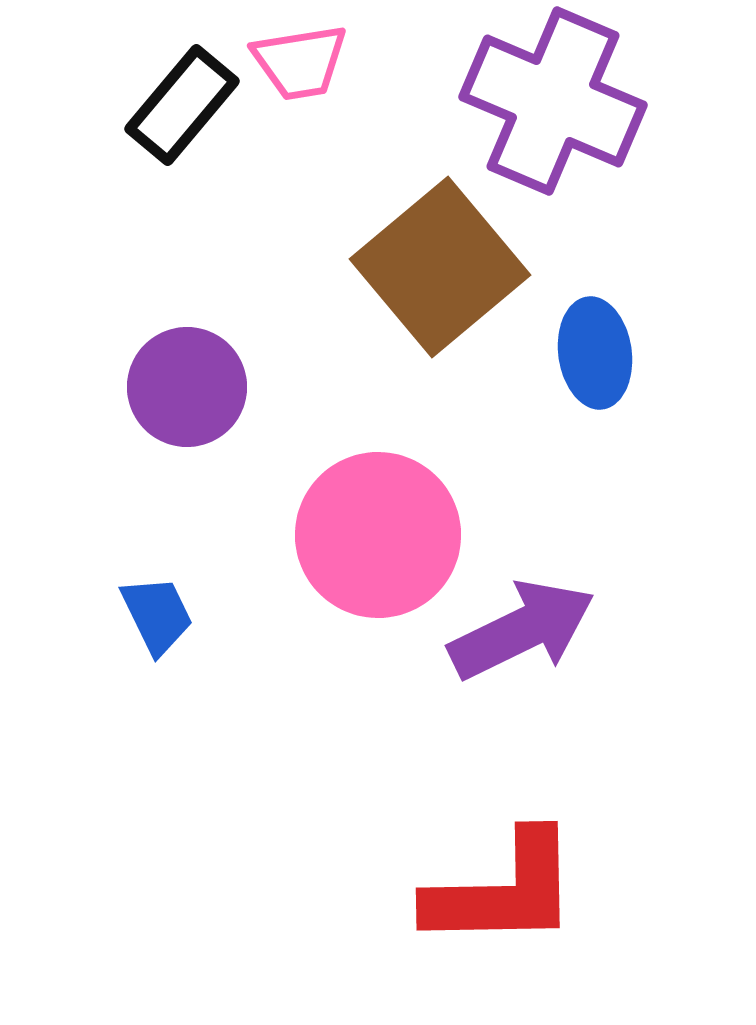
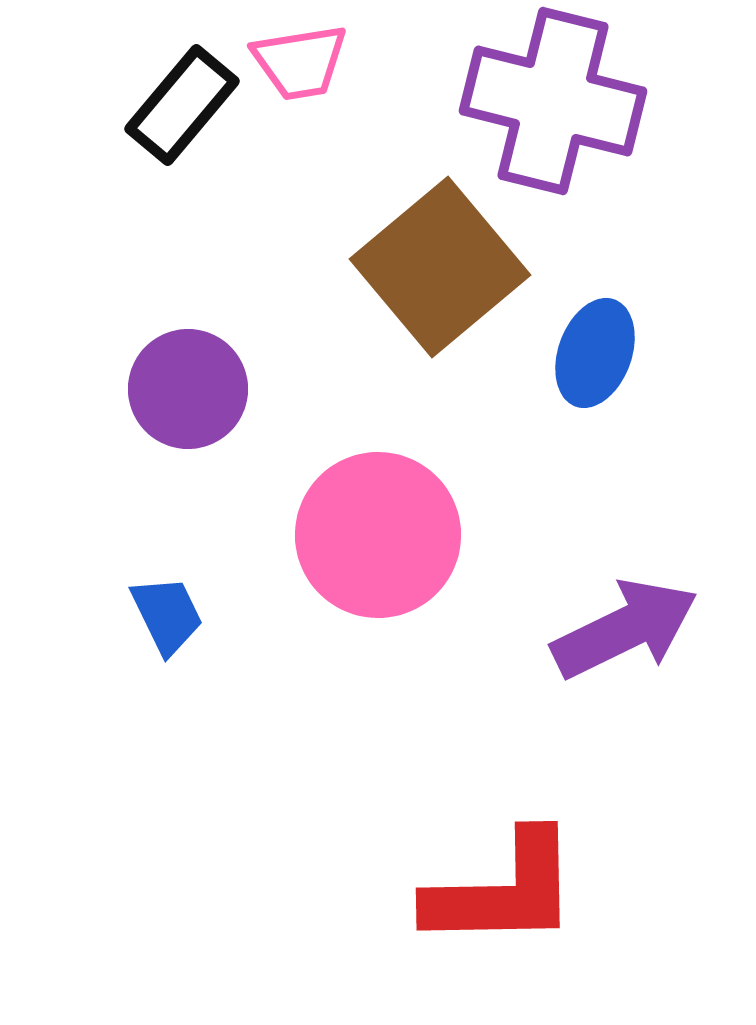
purple cross: rotated 9 degrees counterclockwise
blue ellipse: rotated 28 degrees clockwise
purple circle: moved 1 px right, 2 px down
blue trapezoid: moved 10 px right
purple arrow: moved 103 px right, 1 px up
